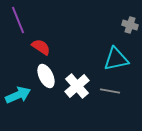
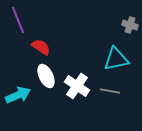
white cross: rotated 15 degrees counterclockwise
